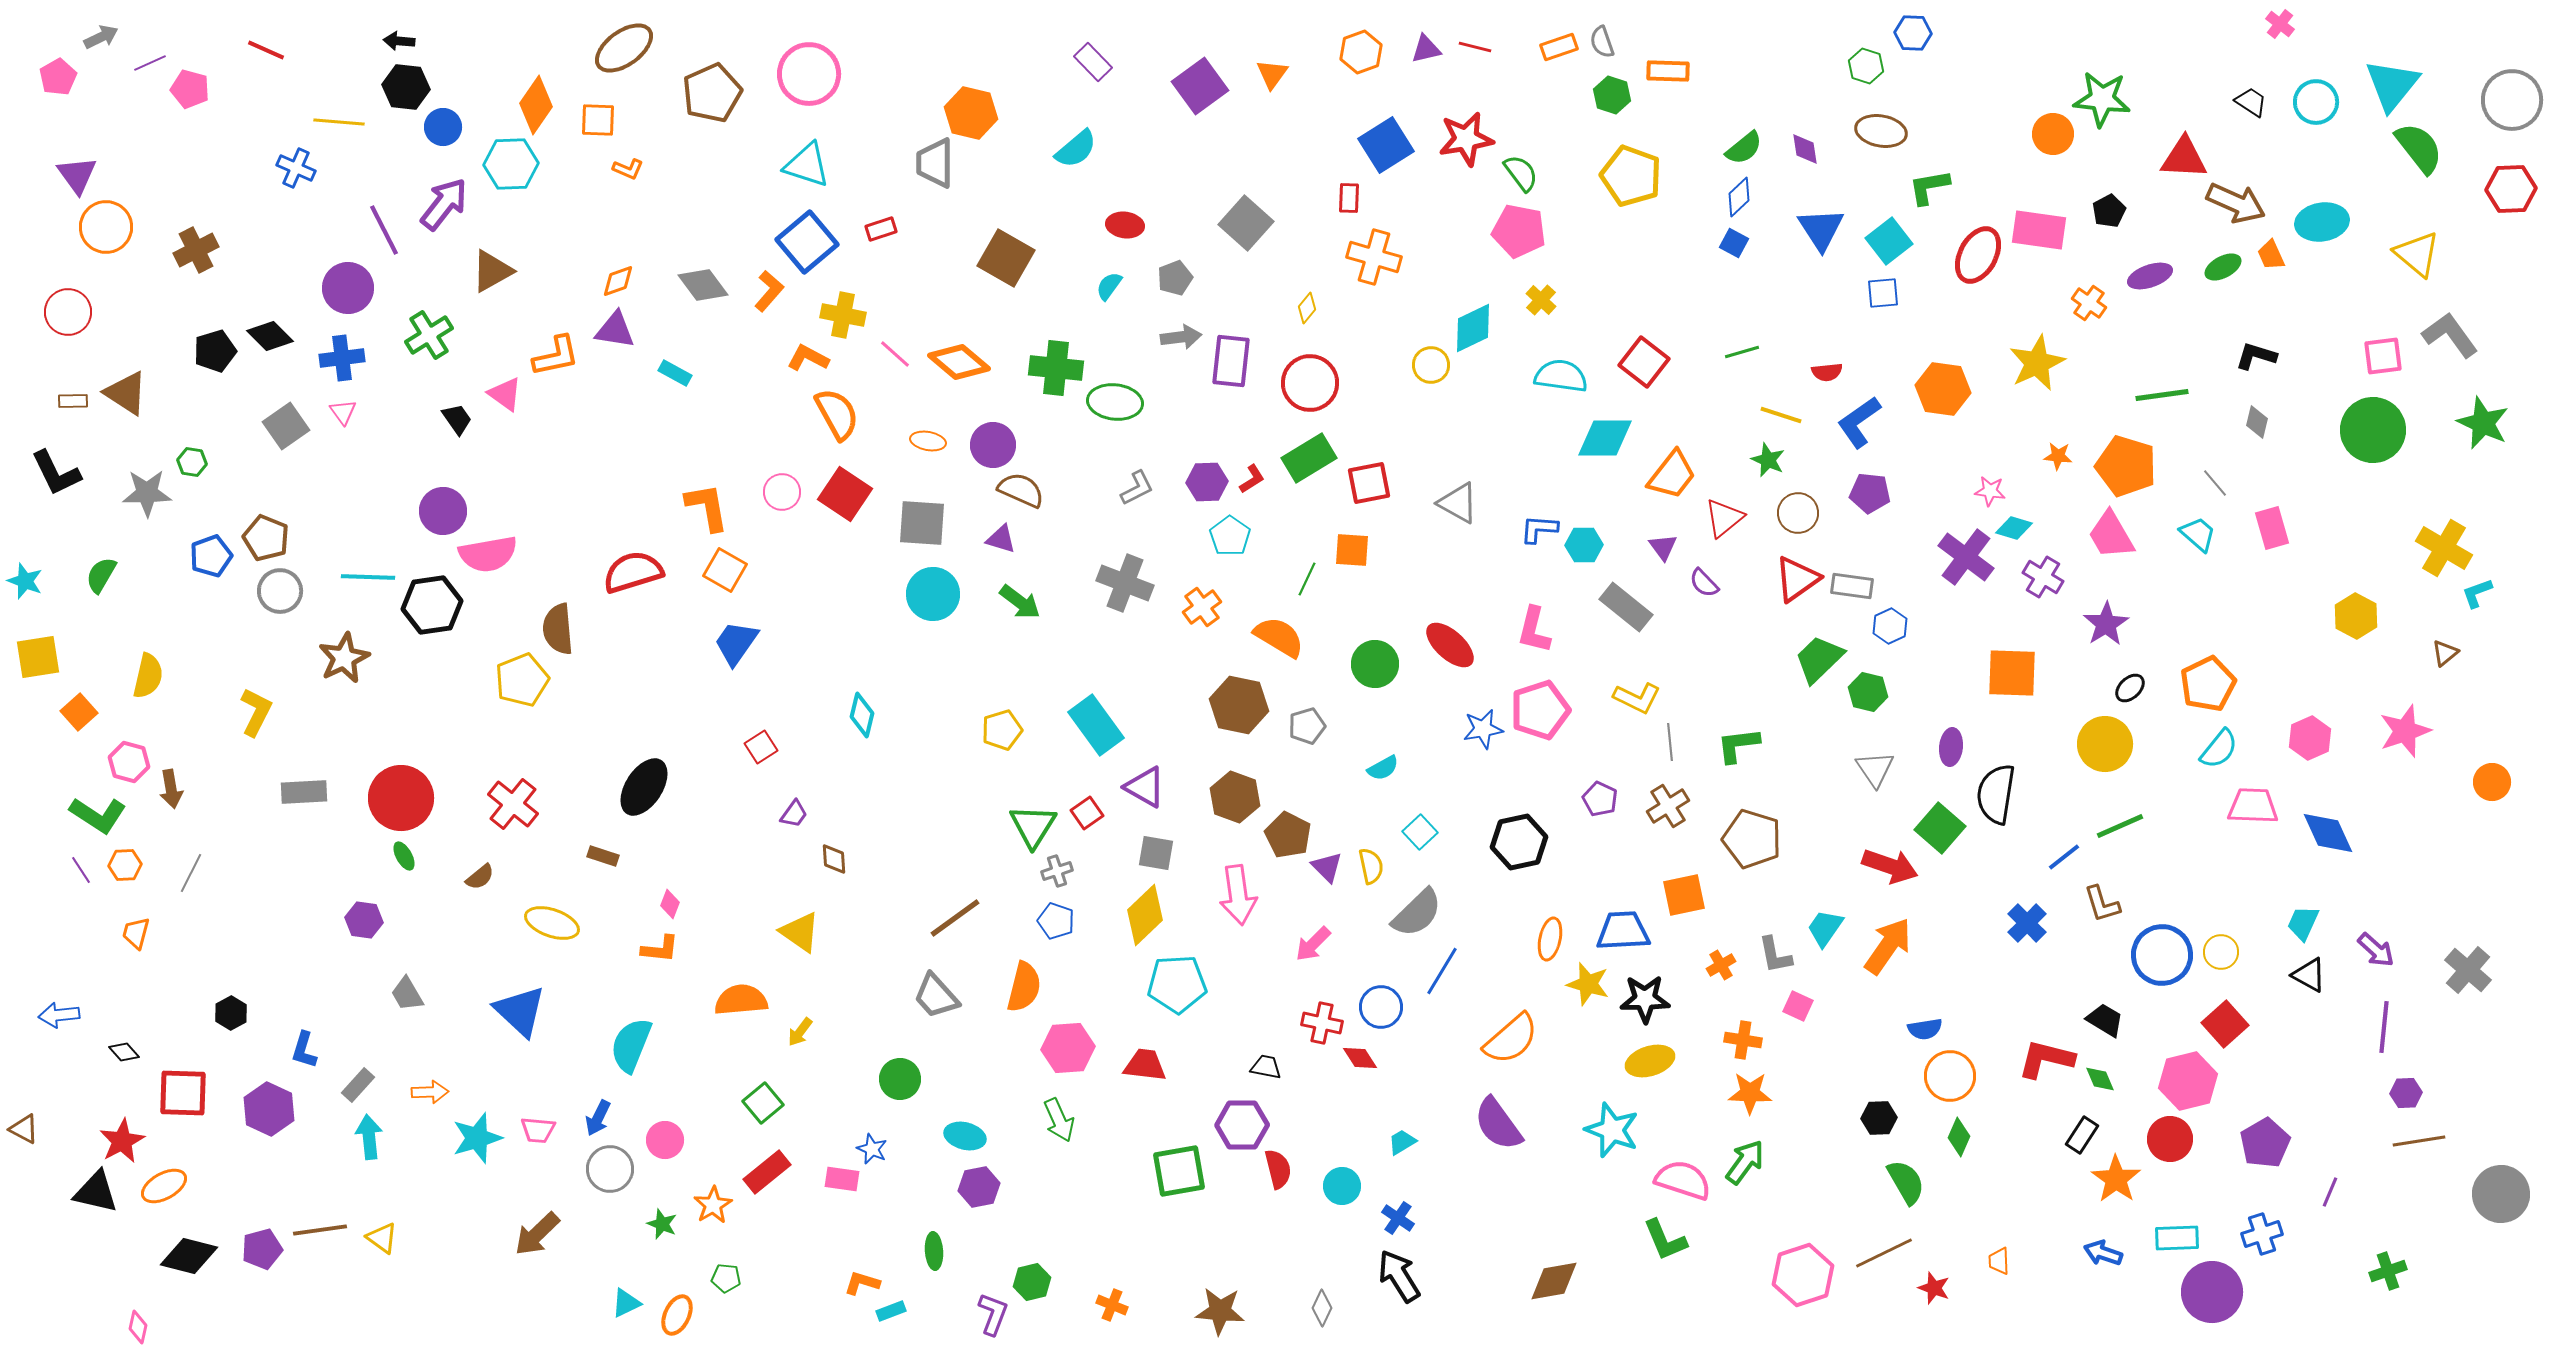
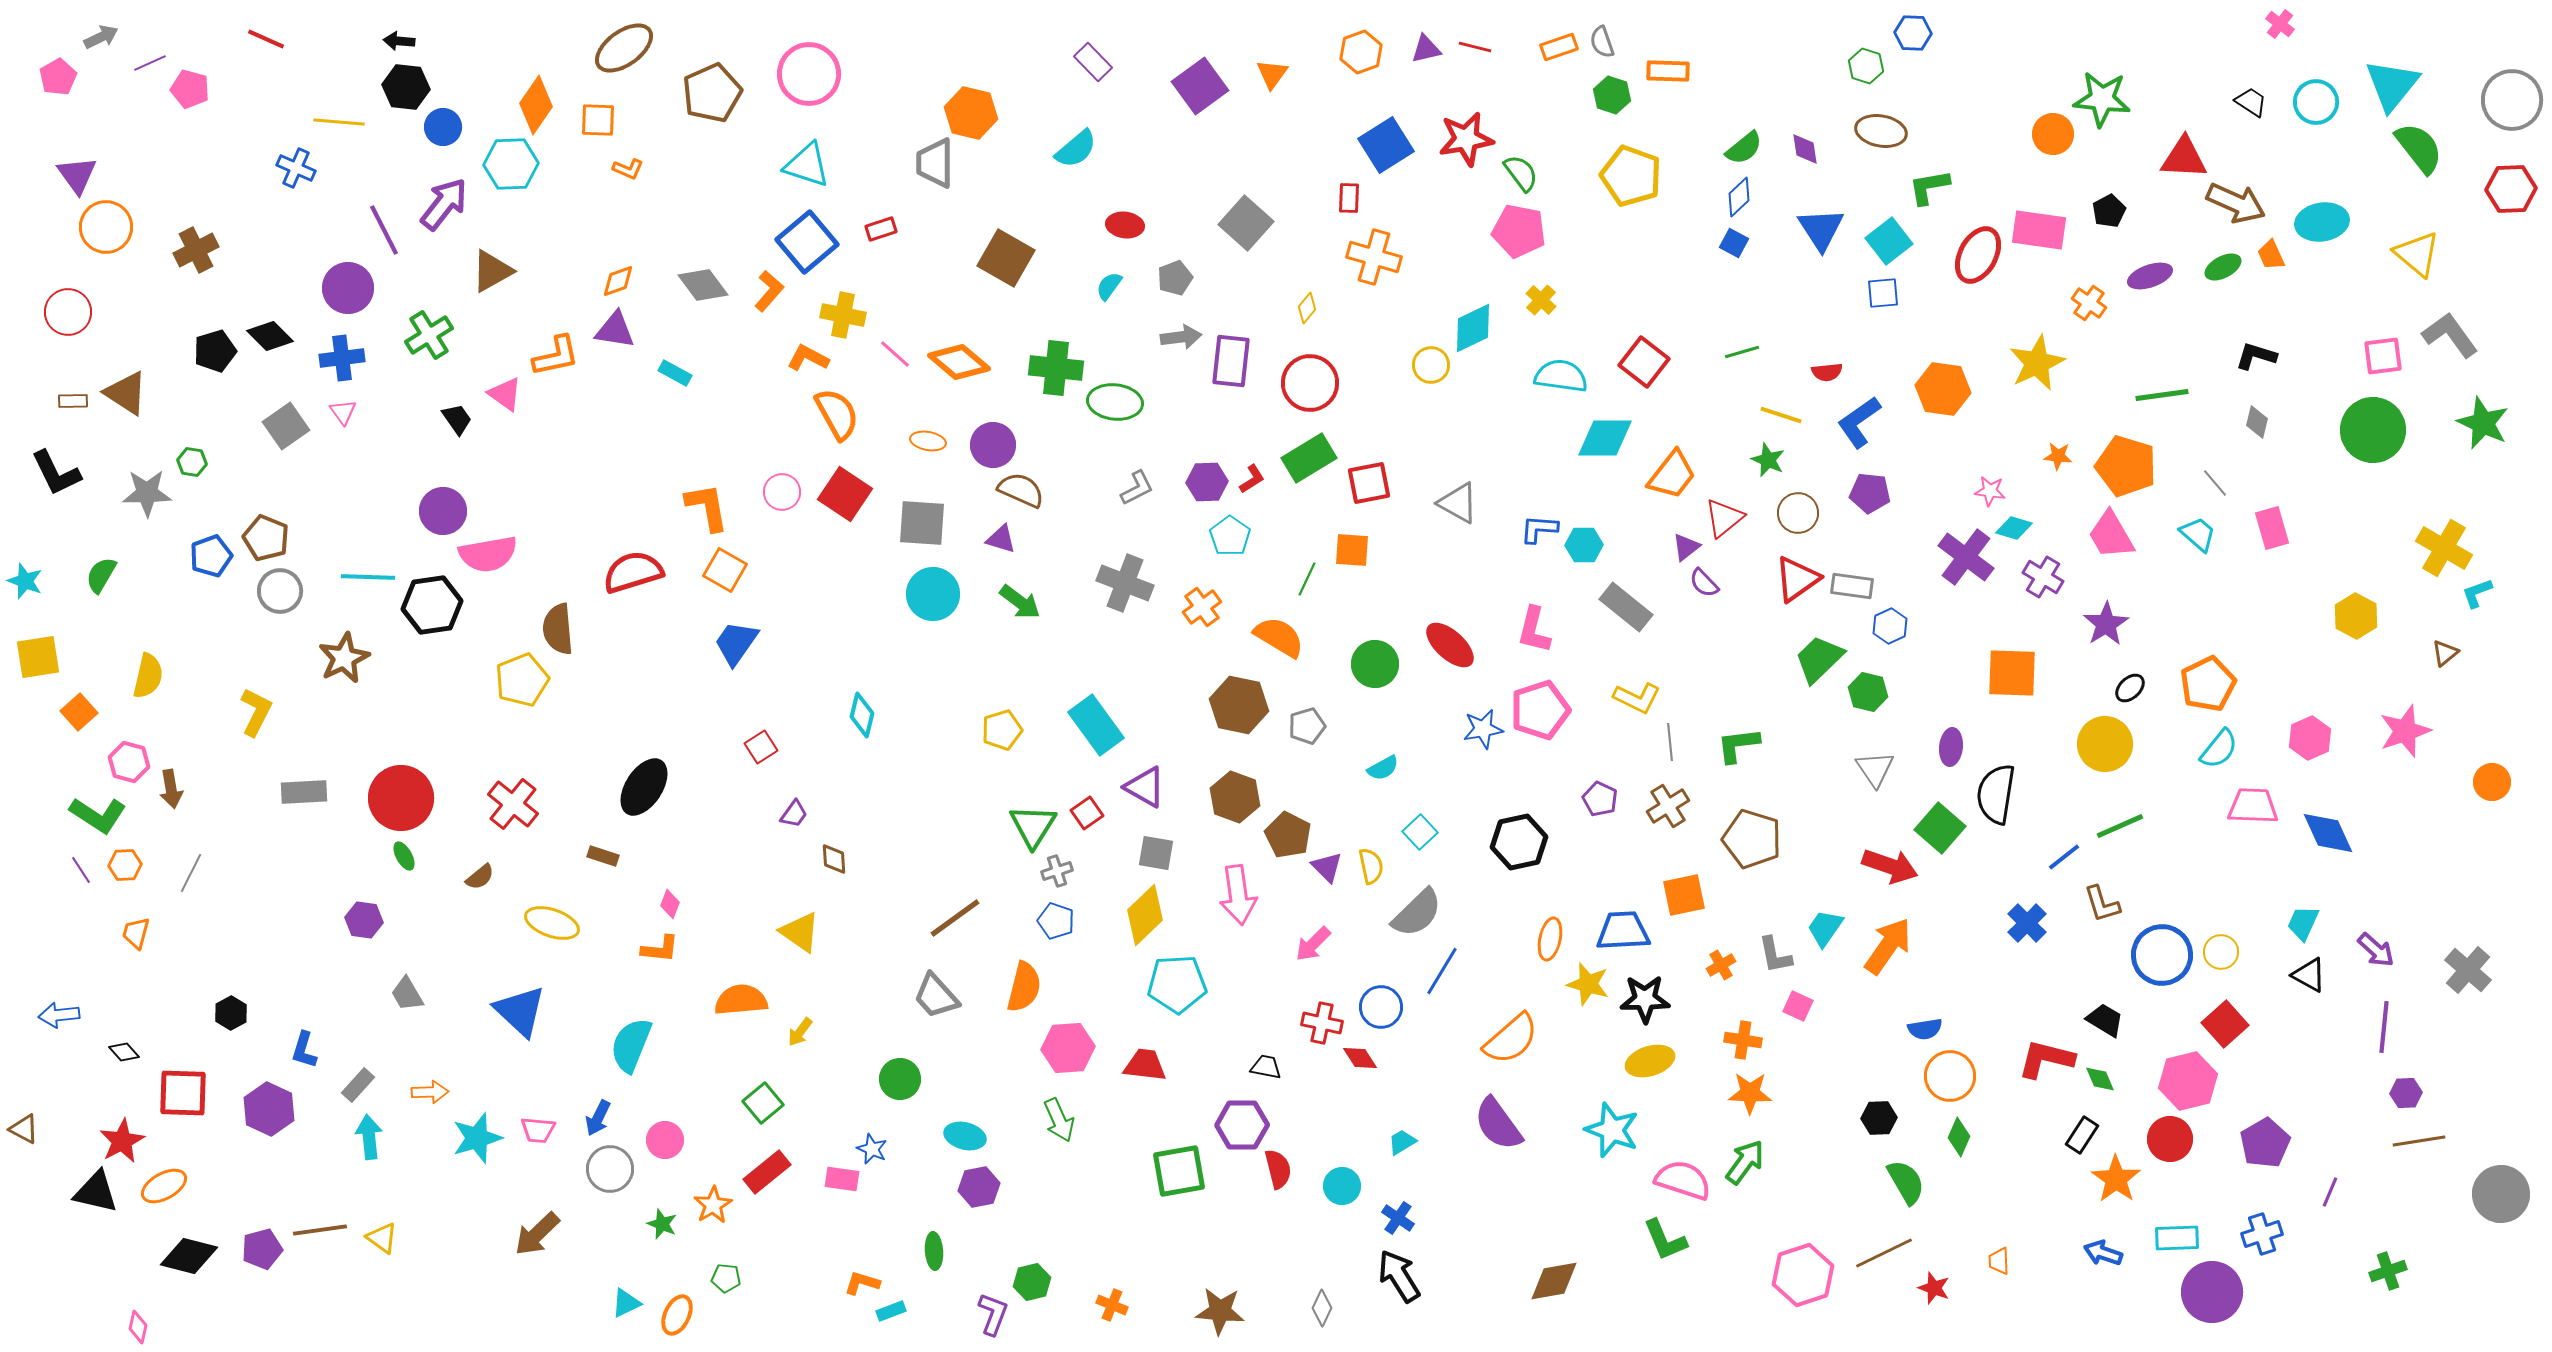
red line at (266, 50): moved 11 px up
purple triangle at (1663, 547): moved 23 px right; rotated 28 degrees clockwise
